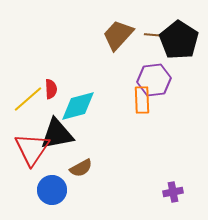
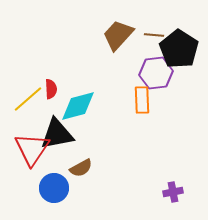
black pentagon: moved 9 px down
purple hexagon: moved 2 px right, 7 px up
blue circle: moved 2 px right, 2 px up
